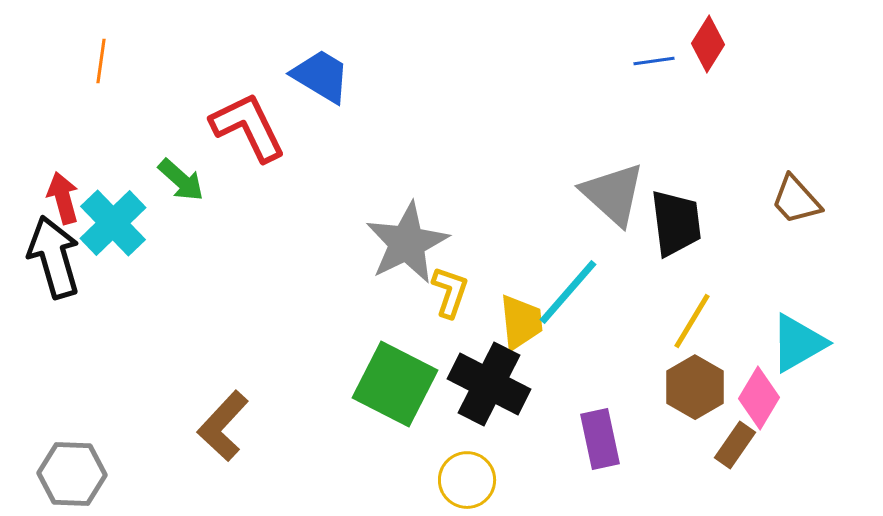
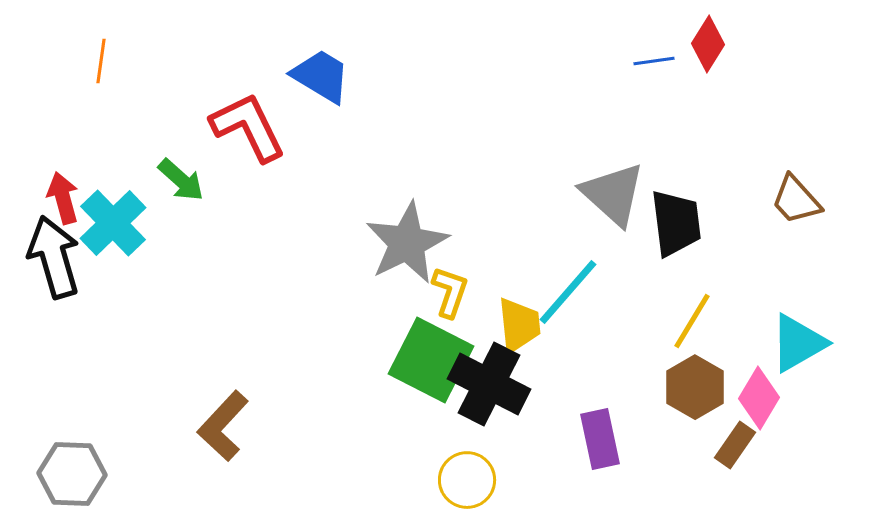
yellow trapezoid: moved 2 px left, 3 px down
green square: moved 36 px right, 24 px up
